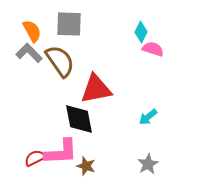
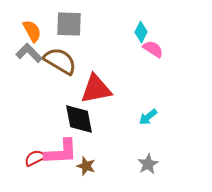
pink semicircle: rotated 15 degrees clockwise
brown semicircle: rotated 24 degrees counterclockwise
